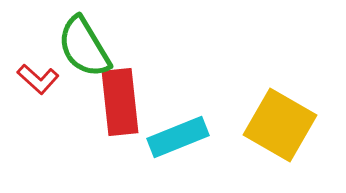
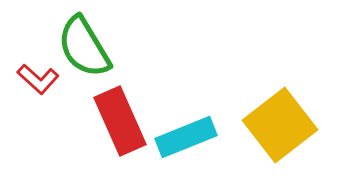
red rectangle: moved 19 px down; rotated 18 degrees counterclockwise
yellow square: rotated 22 degrees clockwise
cyan rectangle: moved 8 px right
